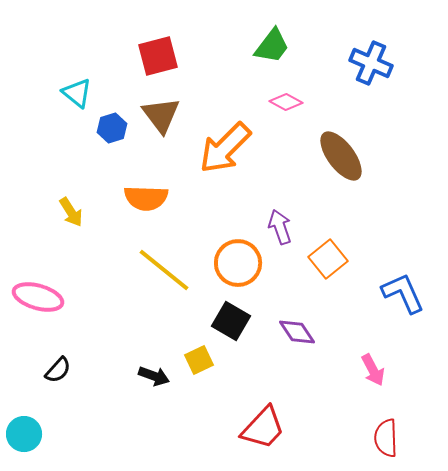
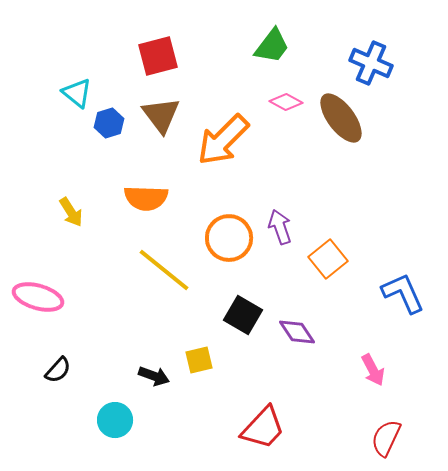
blue hexagon: moved 3 px left, 5 px up
orange arrow: moved 2 px left, 8 px up
brown ellipse: moved 38 px up
orange circle: moved 9 px left, 25 px up
black square: moved 12 px right, 6 px up
yellow square: rotated 12 degrees clockwise
cyan circle: moved 91 px right, 14 px up
red semicircle: rotated 27 degrees clockwise
